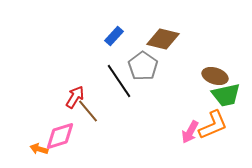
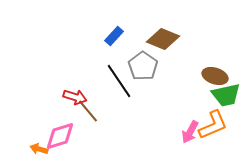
brown diamond: rotated 8 degrees clockwise
red arrow: rotated 75 degrees clockwise
